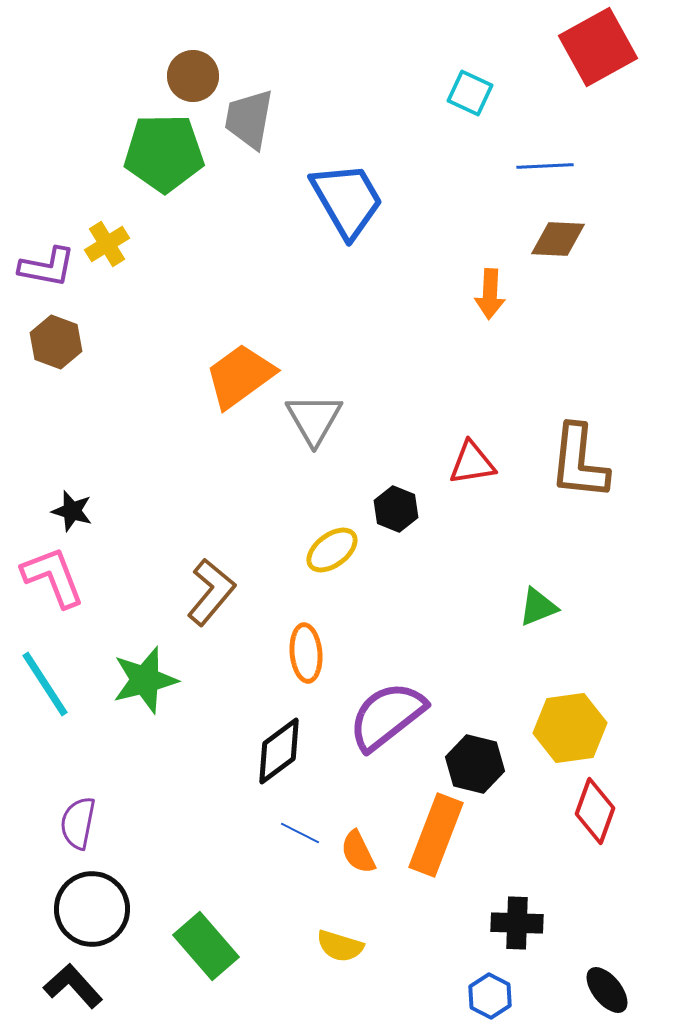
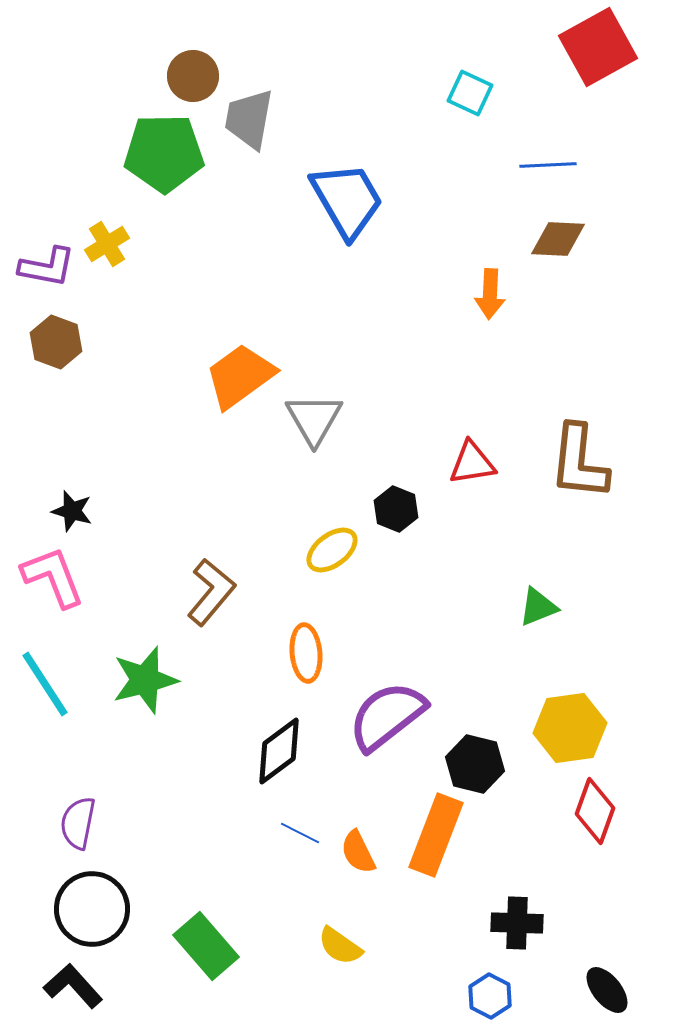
blue line at (545, 166): moved 3 px right, 1 px up
yellow semicircle at (340, 946): rotated 18 degrees clockwise
